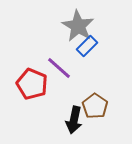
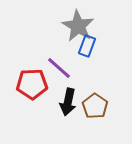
blue rectangle: rotated 25 degrees counterclockwise
red pentagon: rotated 24 degrees counterclockwise
black arrow: moved 6 px left, 18 px up
